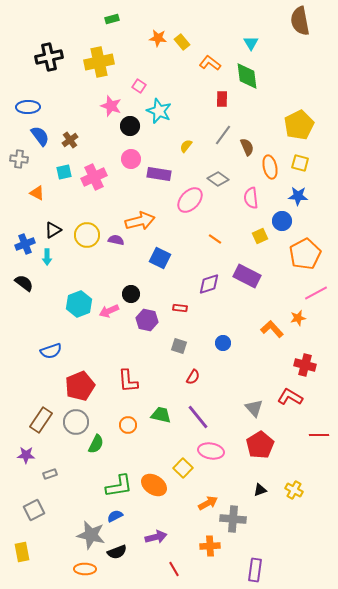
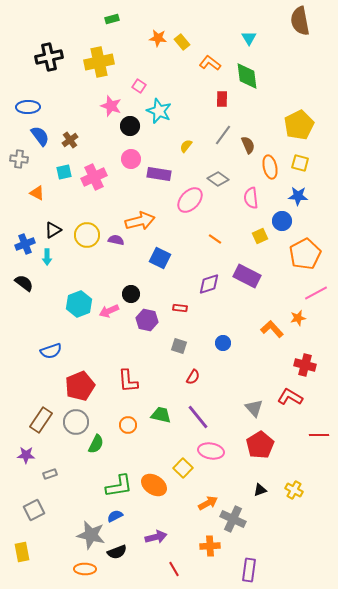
cyan triangle at (251, 43): moved 2 px left, 5 px up
brown semicircle at (247, 147): moved 1 px right, 2 px up
gray cross at (233, 519): rotated 20 degrees clockwise
purple rectangle at (255, 570): moved 6 px left
